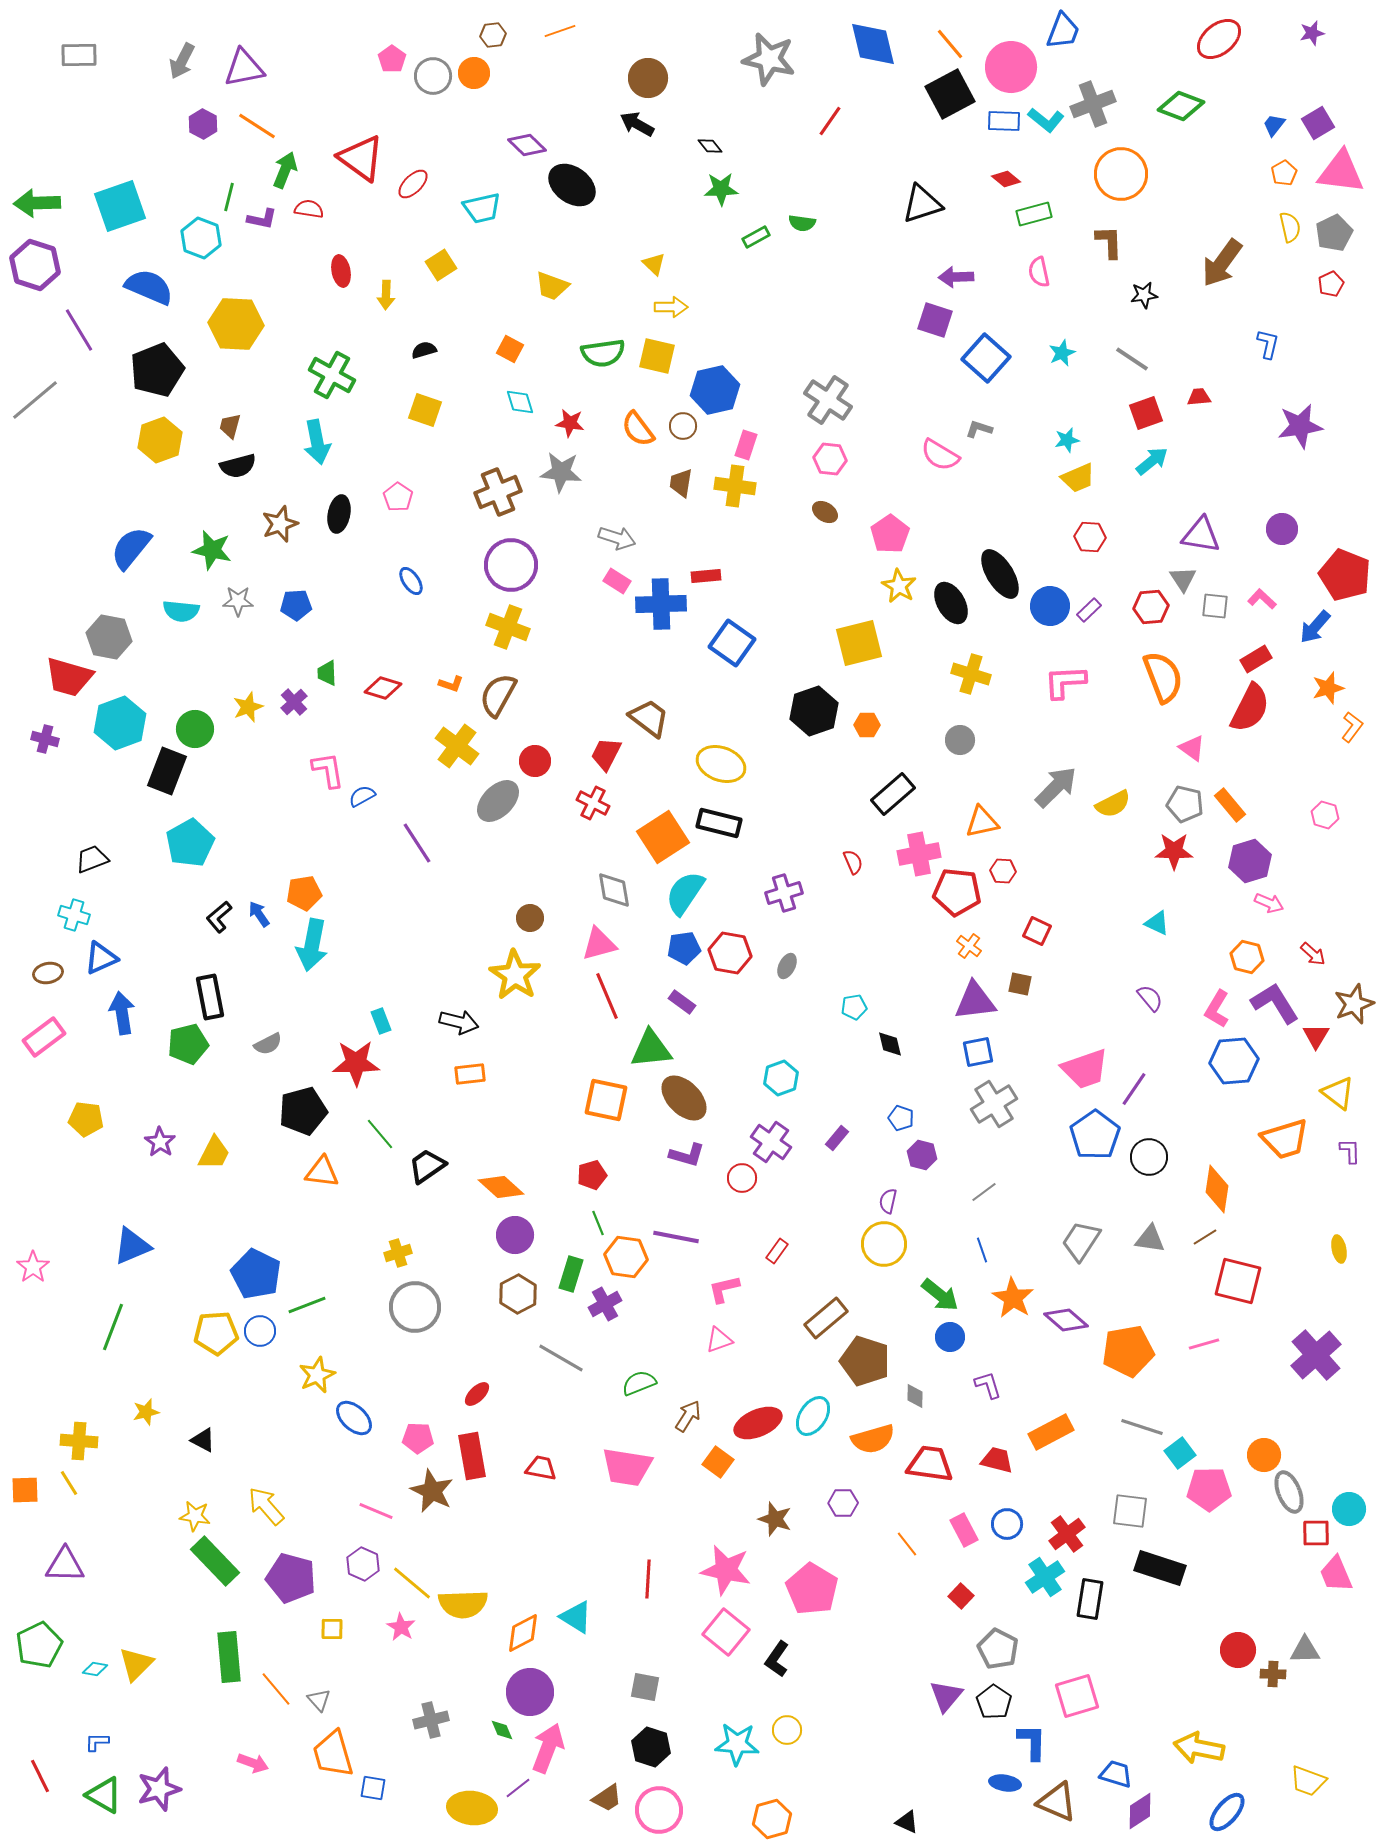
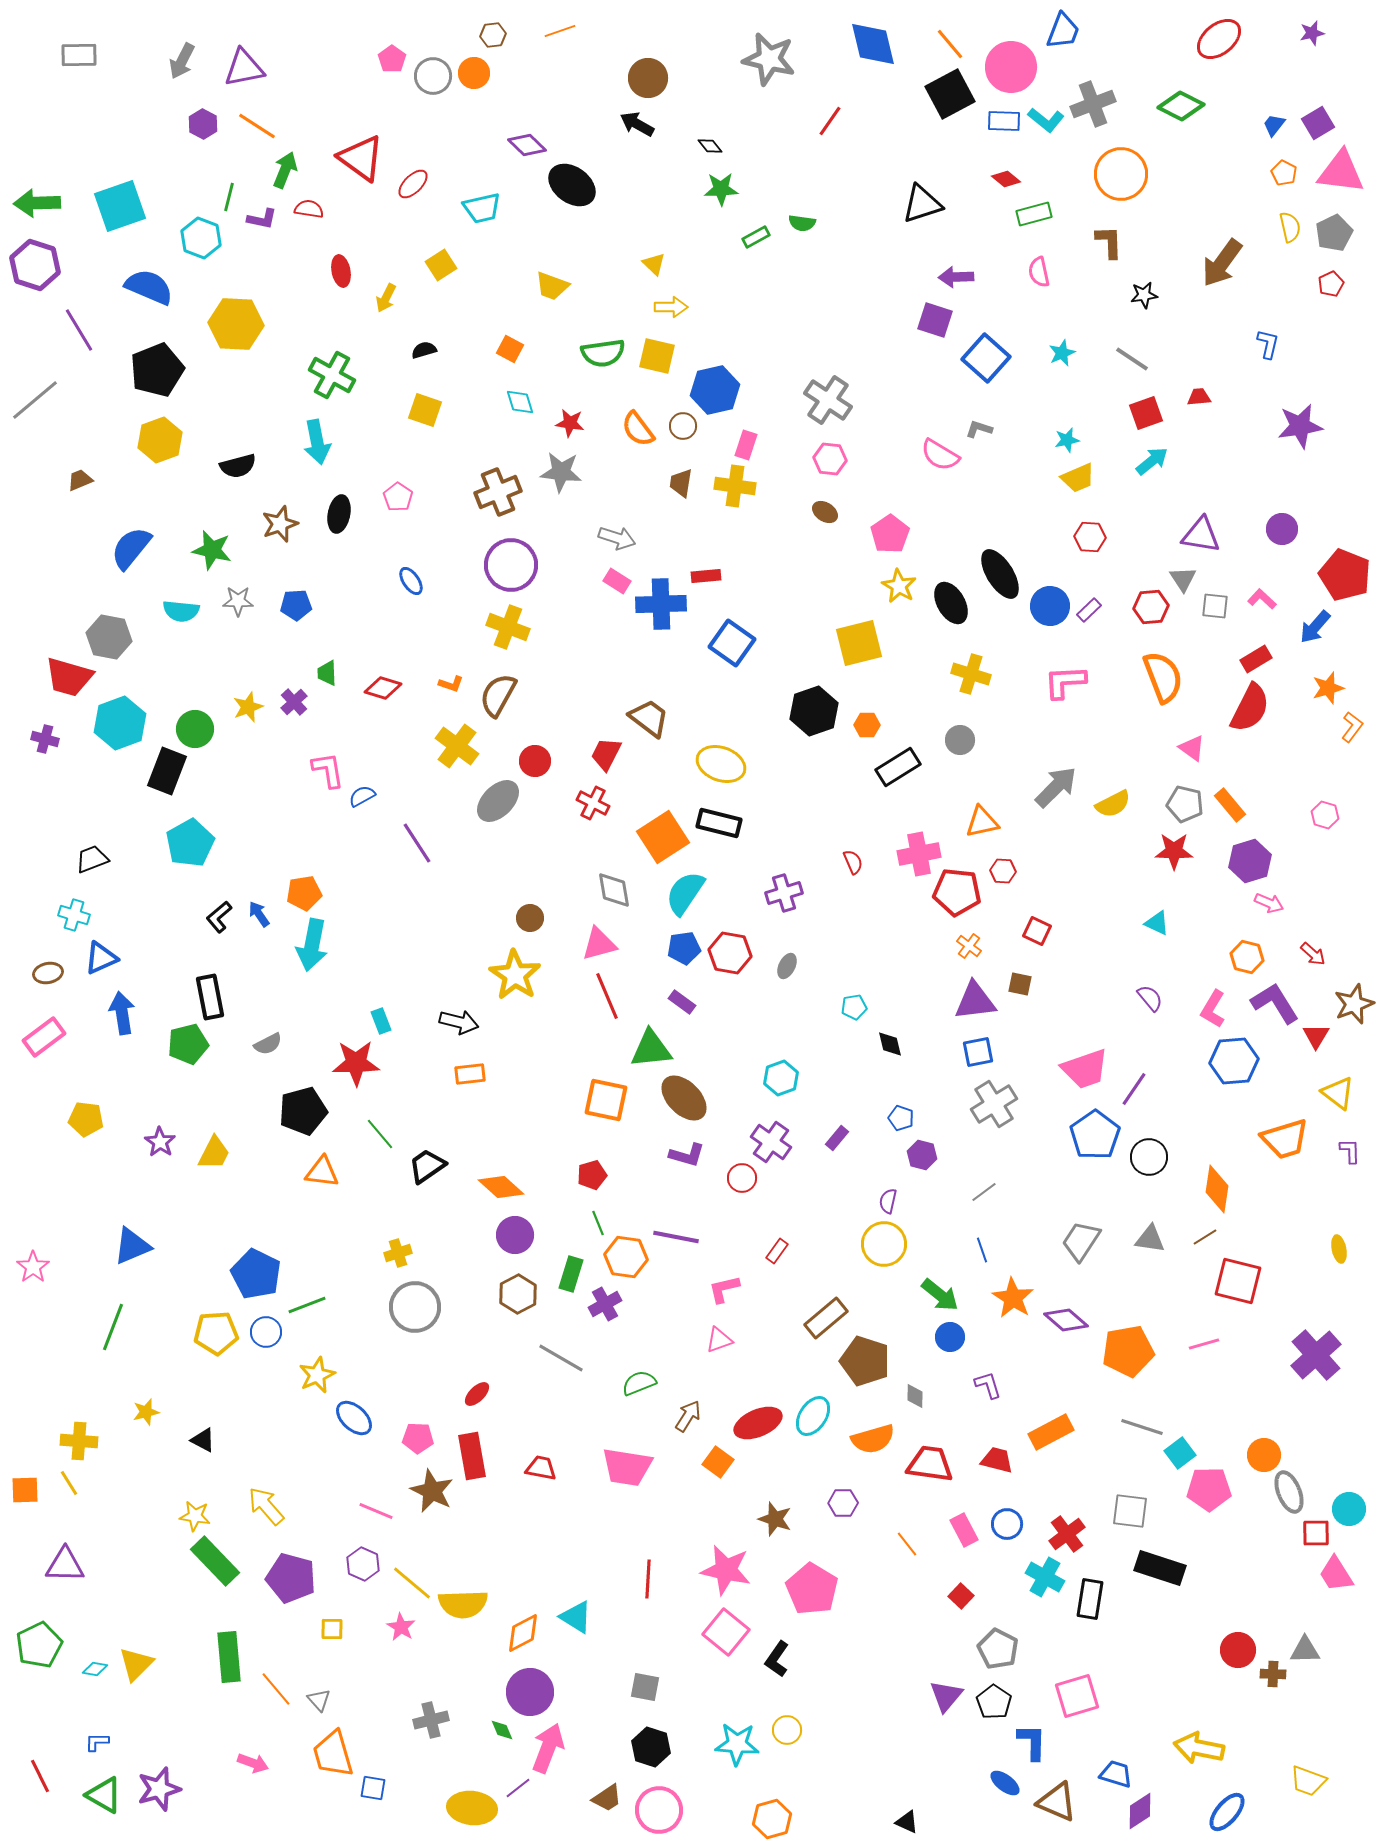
green diamond at (1181, 106): rotated 6 degrees clockwise
orange pentagon at (1284, 173): rotated 15 degrees counterclockwise
yellow arrow at (386, 295): moved 3 px down; rotated 24 degrees clockwise
brown trapezoid at (230, 426): moved 150 px left, 54 px down; rotated 52 degrees clockwise
black rectangle at (893, 794): moved 5 px right, 27 px up; rotated 9 degrees clockwise
pink L-shape at (1217, 1009): moved 4 px left
blue circle at (260, 1331): moved 6 px right, 1 px down
pink trapezoid at (1336, 1574): rotated 9 degrees counterclockwise
cyan cross at (1045, 1577): rotated 27 degrees counterclockwise
blue ellipse at (1005, 1783): rotated 28 degrees clockwise
